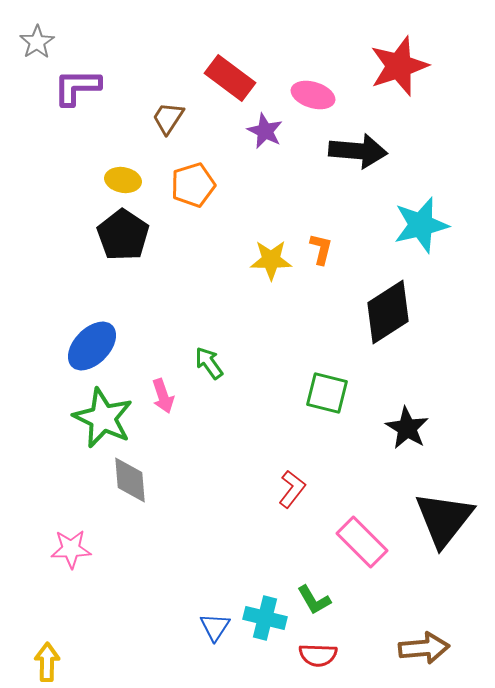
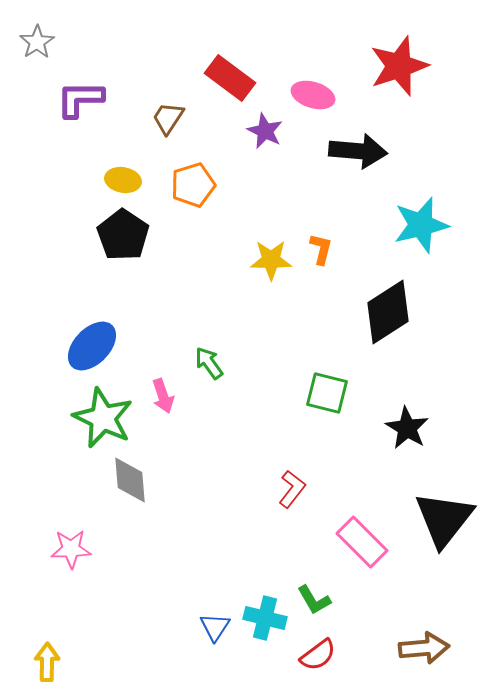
purple L-shape: moved 3 px right, 12 px down
red semicircle: rotated 39 degrees counterclockwise
